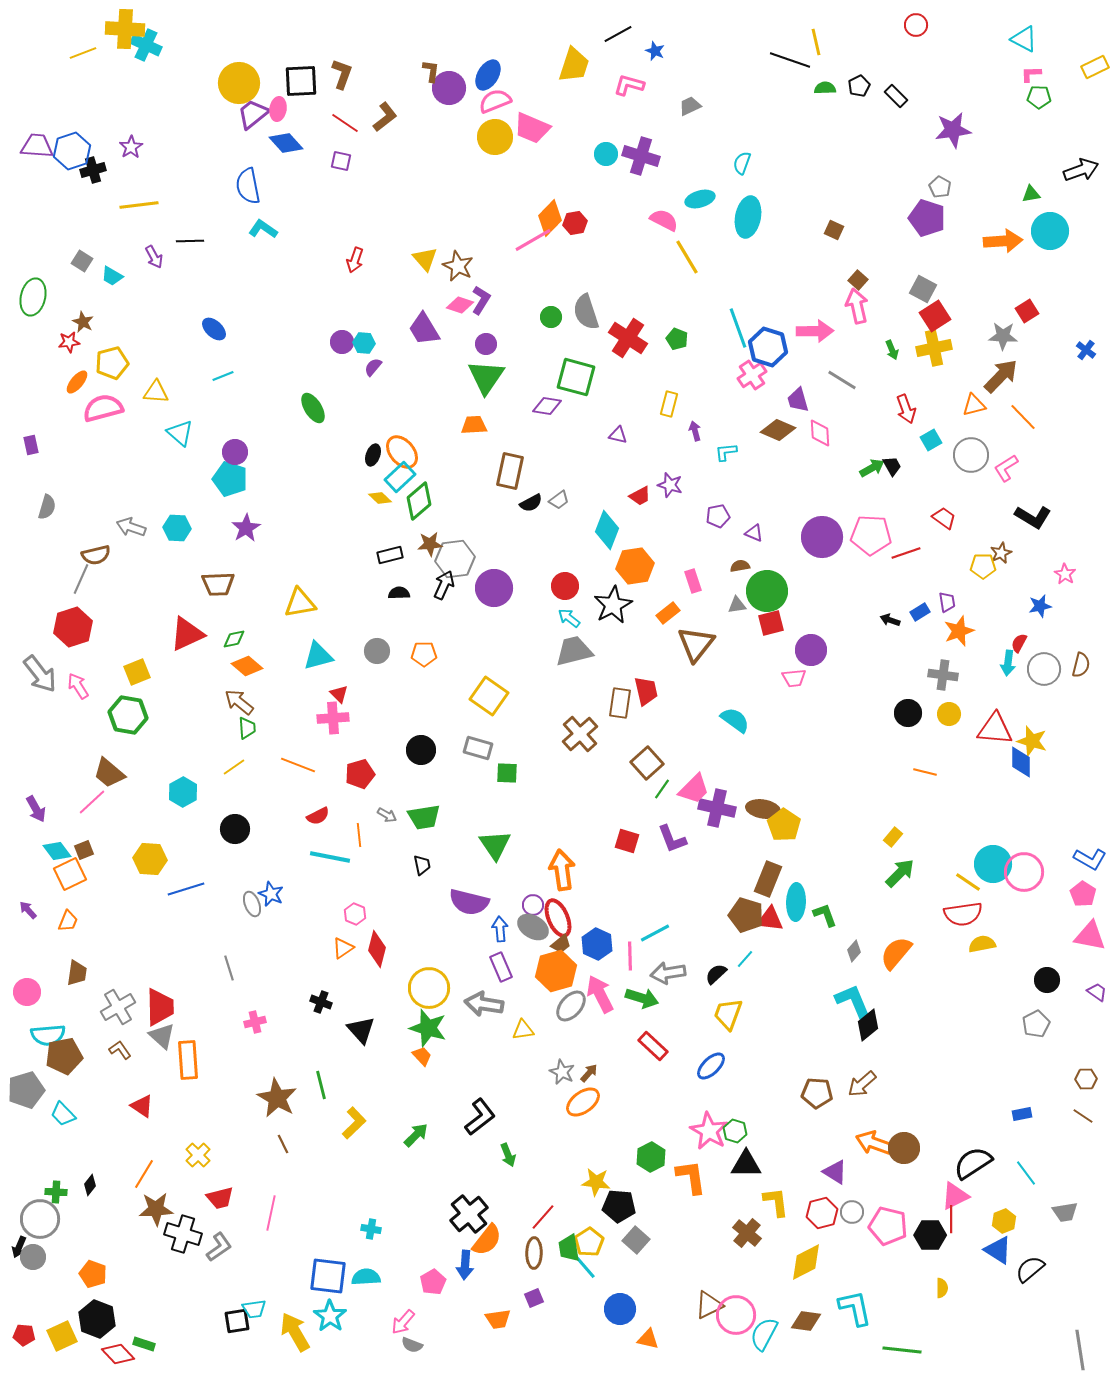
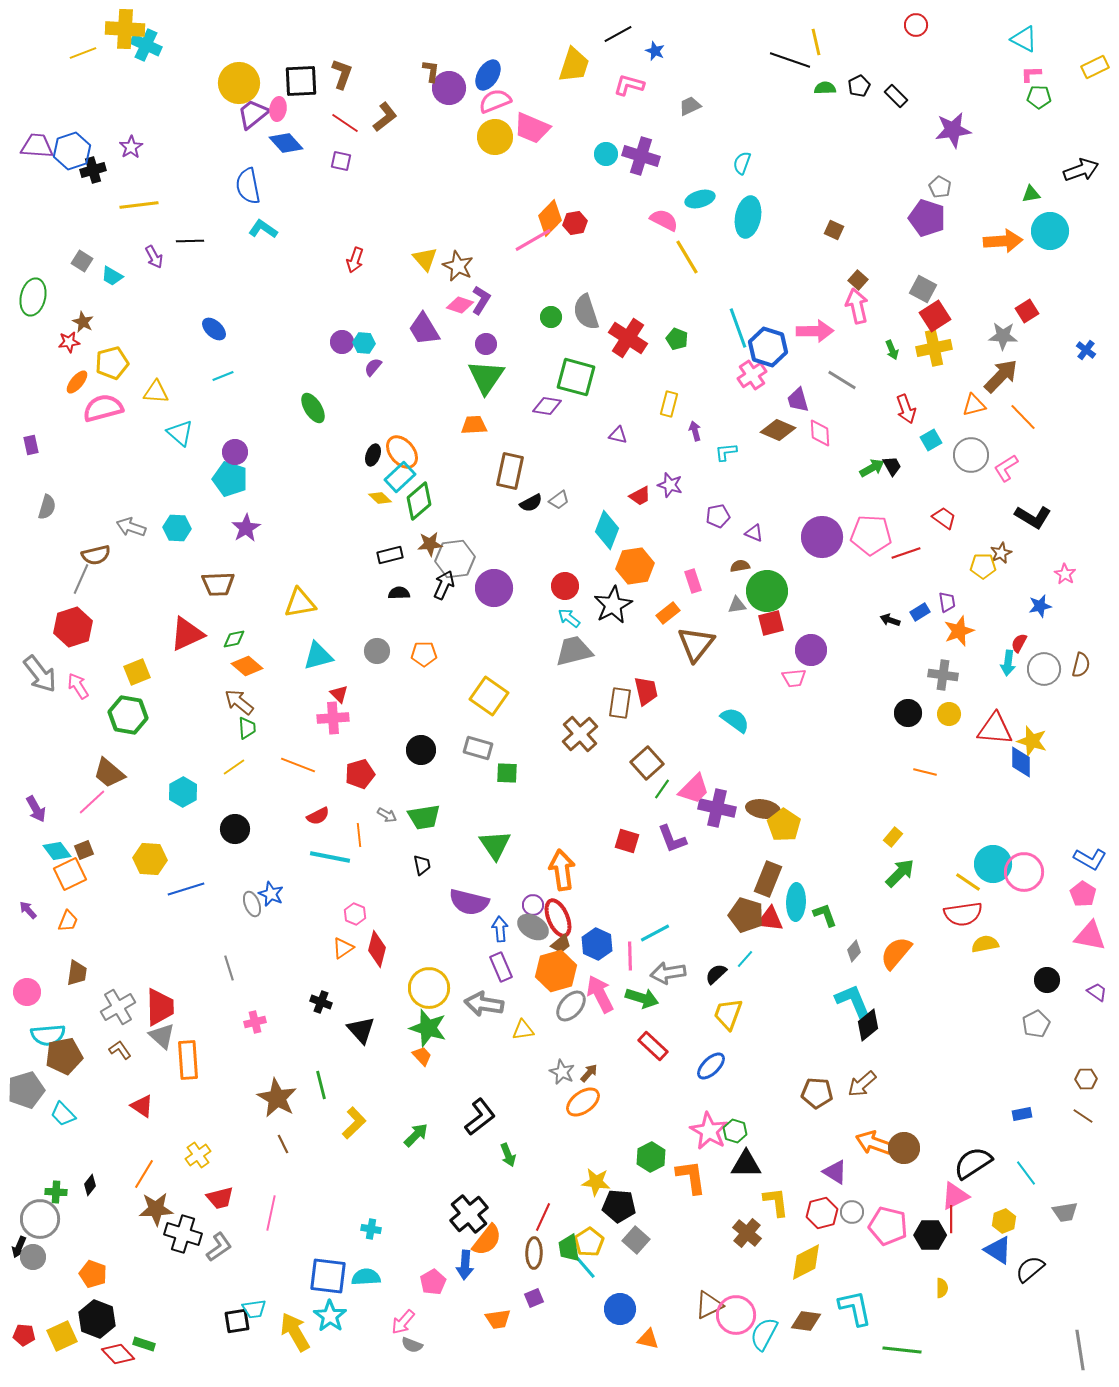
yellow semicircle at (982, 944): moved 3 px right
yellow cross at (198, 1155): rotated 10 degrees clockwise
red line at (543, 1217): rotated 16 degrees counterclockwise
